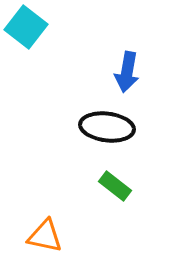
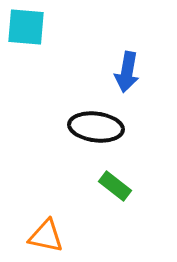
cyan square: rotated 33 degrees counterclockwise
black ellipse: moved 11 px left
orange triangle: moved 1 px right
